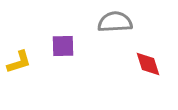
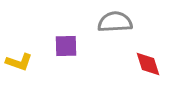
purple square: moved 3 px right
yellow L-shape: rotated 36 degrees clockwise
